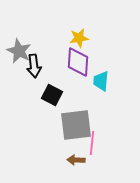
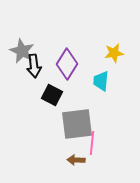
yellow star: moved 35 px right, 15 px down
gray star: moved 3 px right
purple diamond: moved 11 px left, 2 px down; rotated 28 degrees clockwise
gray square: moved 1 px right, 1 px up
